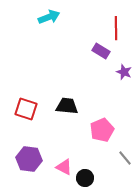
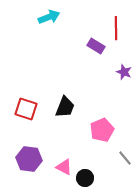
purple rectangle: moved 5 px left, 5 px up
black trapezoid: moved 2 px left, 1 px down; rotated 105 degrees clockwise
